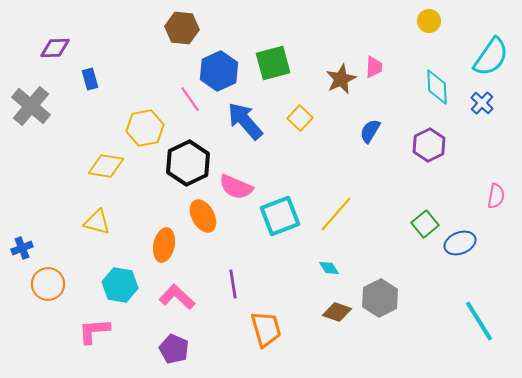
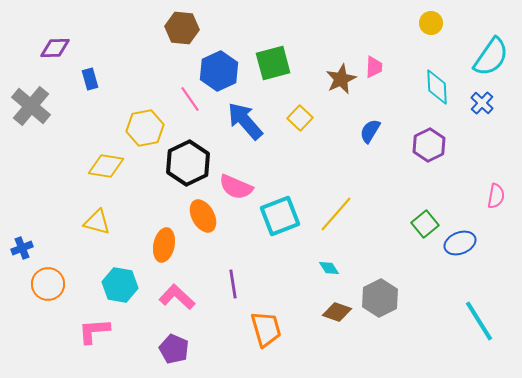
yellow circle at (429, 21): moved 2 px right, 2 px down
